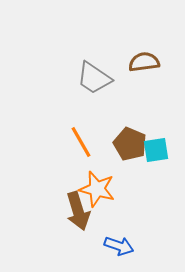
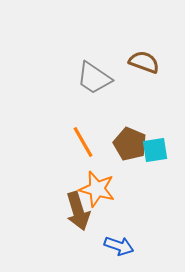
brown semicircle: rotated 28 degrees clockwise
orange line: moved 2 px right
cyan square: moved 1 px left
